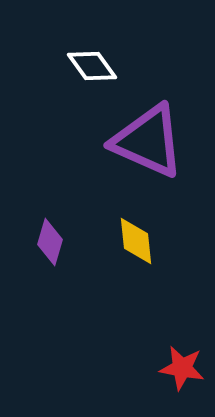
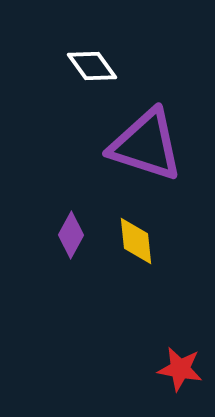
purple triangle: moved 2 px left, 4 px down; rotated 6 degrees counterclockwise
purple diamond: moved 21 px right, 7 px up; rotated 12 degrees clockwise
red star: moved 2 px left, 1 px down
